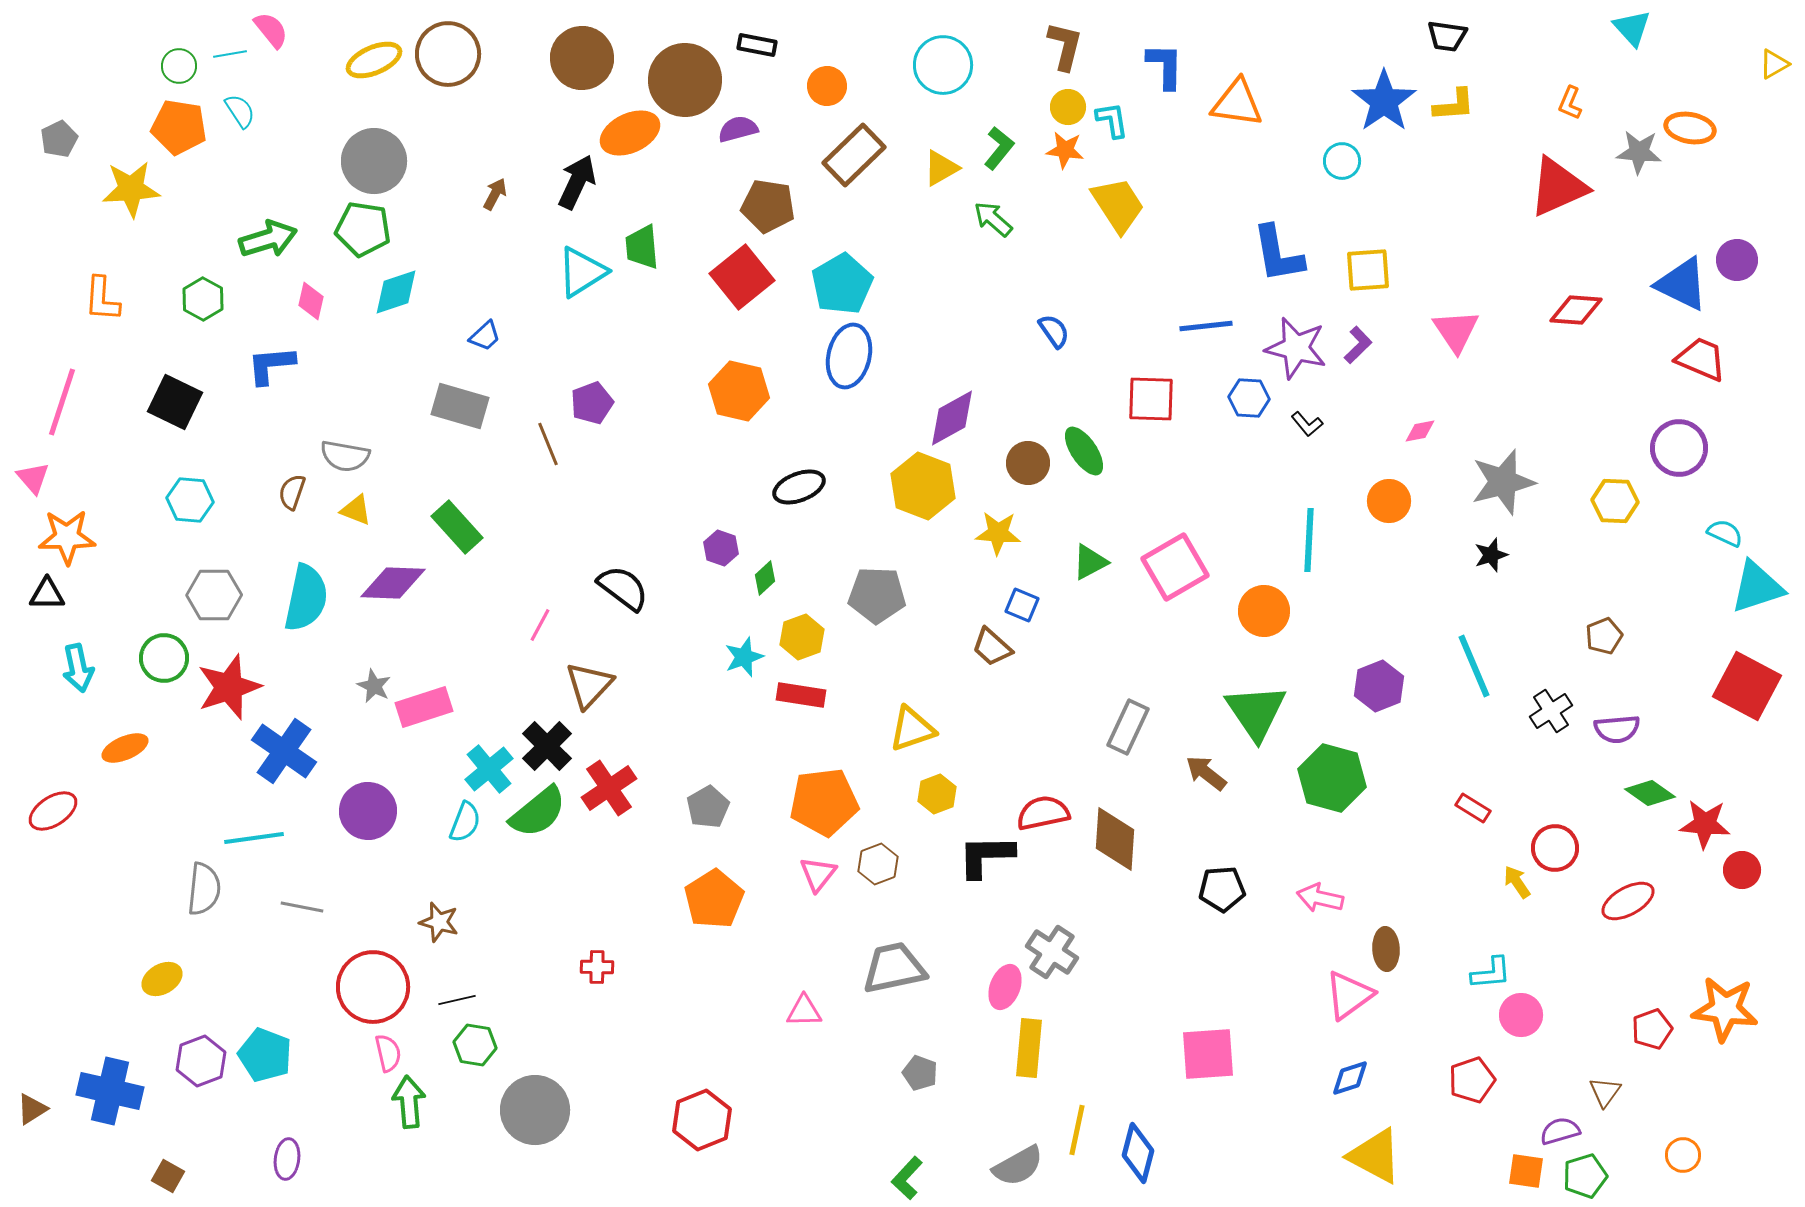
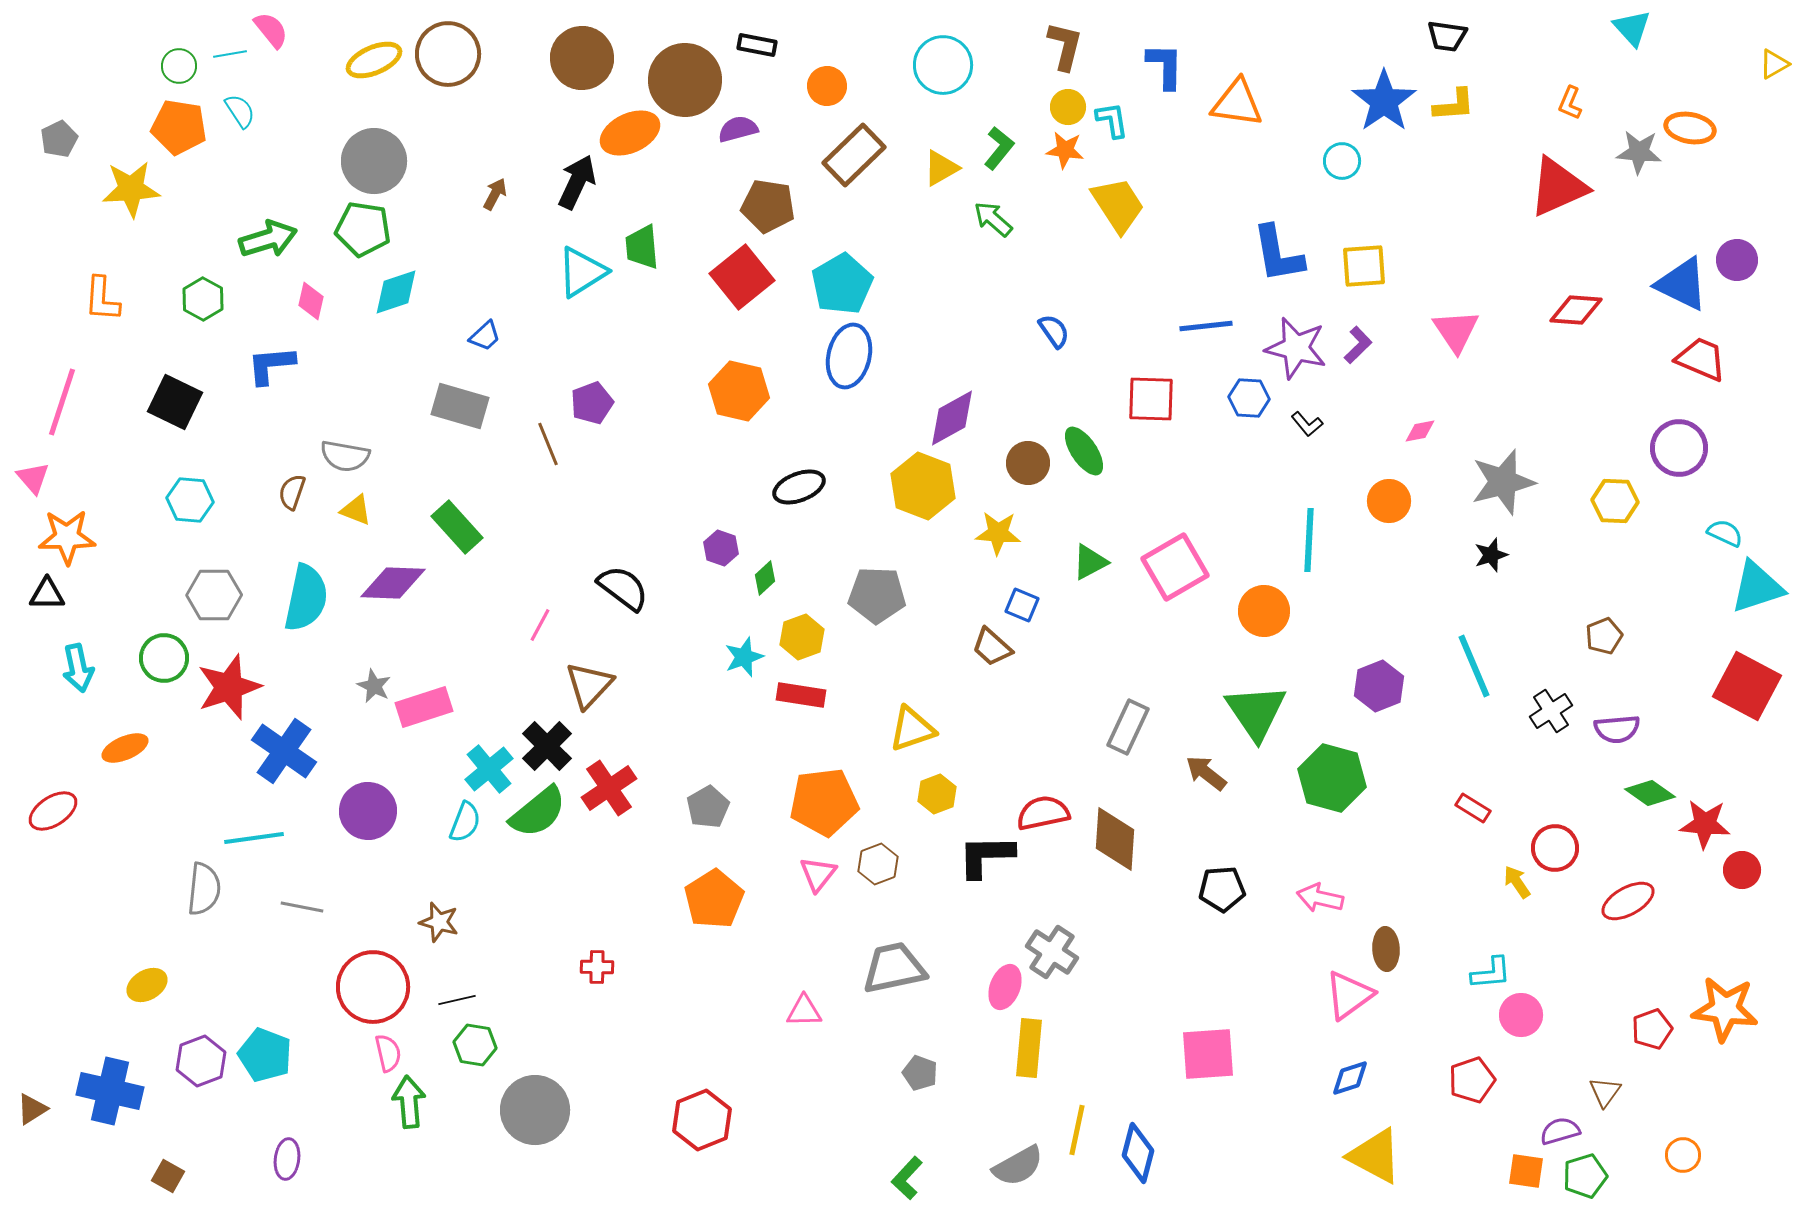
yellow square at (1368, 270): moved 4 px left, 4 px up
yellow ellipse at (162, 979): moved 15 px left, 6 px down
